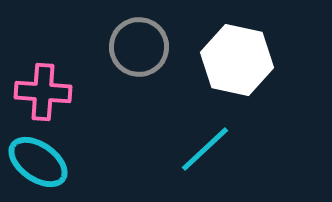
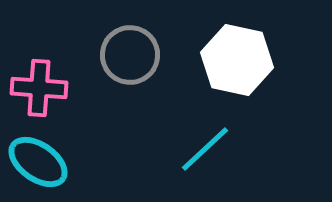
gray circle: moved 9 px left, 8 px down
pink cross: moved 4 px left, 4 px up
